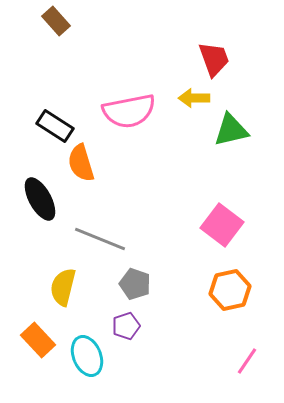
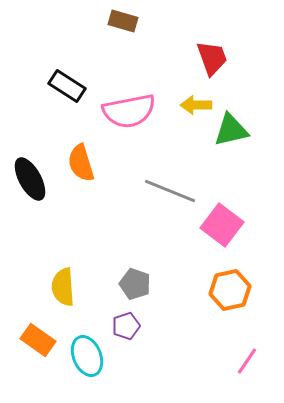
brown rectangle: moved 67 px right; rotated 32 degrees counterclockwise
red trapezoid: moved 2 px left, 1 px up
yellow arrow: moved 2 px right, 7 px down
black rectangle: moved 12 px right, 40 px up
black ellipse: moved 10 px left, 20 px up
gray line: moved 70 px right, 48 px up
yellow semicircle: rotated 18 degrees counterclockwise
orange rectangle: rotated 12 degrees counterclockwise
